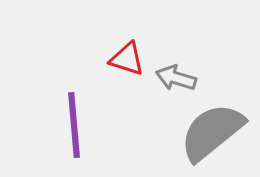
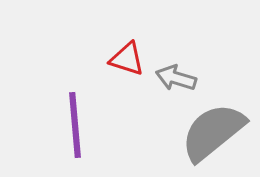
purple line: moved 1 px right
gray semicircle: moved 1 px right
